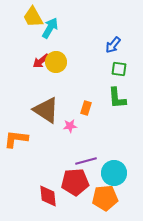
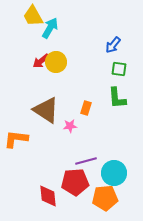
yellow trapezoid: moved 1 px up
